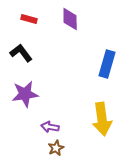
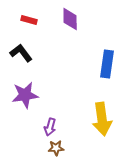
red rectangle: moved 1 px down
blue rectangle: rotated 8 degrees counterclockwise
purple star: moved 1 px down
purple arrow: rotated 84 degrees counterclockwise
brown star: rotated 21 degrees clockwise
